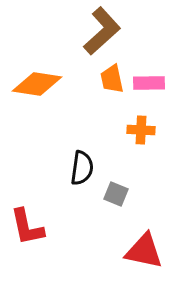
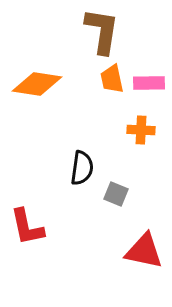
brown L-shape: rotated 39 degrees counterclockwise
